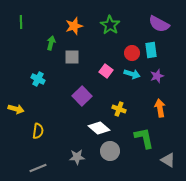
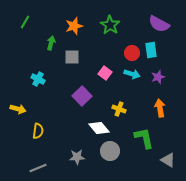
green line: moved 4 px right; rotated 32 degrees clockwise
pink square: moved 1 px left, 2 px down
purple star: moved 1 px right, 1 px down
yellow arrow: moved 2 px right
white diamond: rotated 10 degrees clockwise
